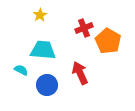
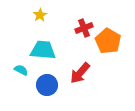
red arrow: rotated 115 degrees counterclockwise
